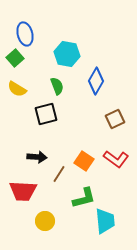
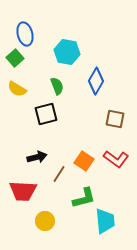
cyan hexagon: moved 2 px up
brown square: rotated 36 degrees clockwise
black arrow: rotated 18 degrees counterclockwise
